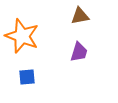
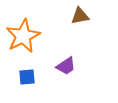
orange star: moved 1 px right; rotated 24 degrees clockwise
purple trapezoid: moved 13 px left, 14 px down; rotated 40 degrees clockwise
